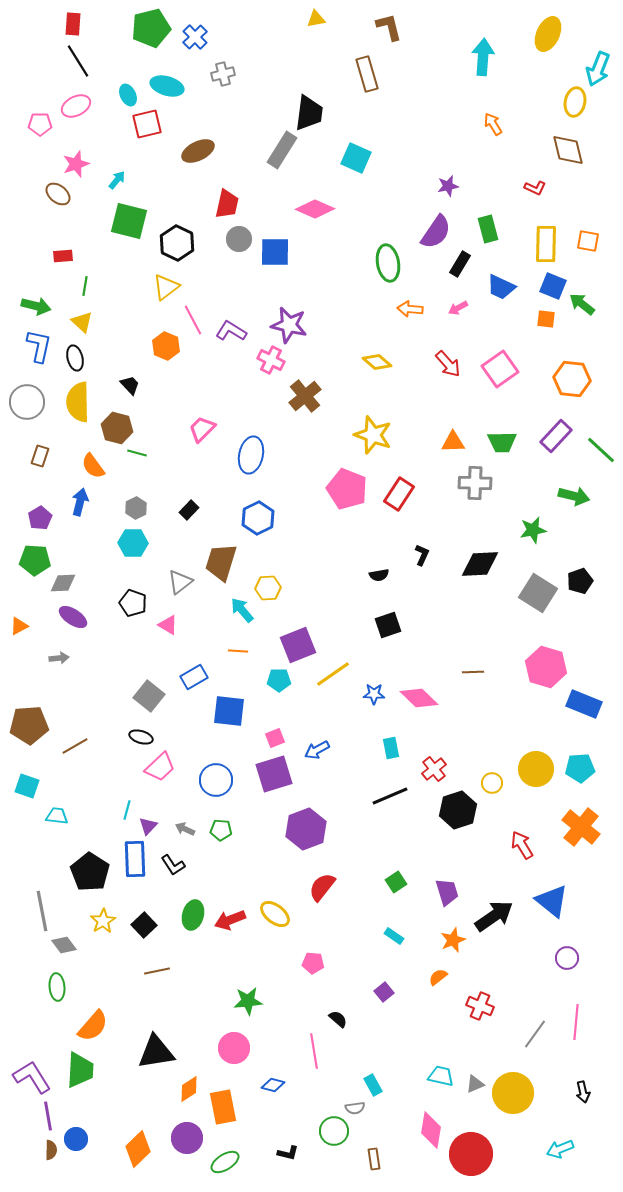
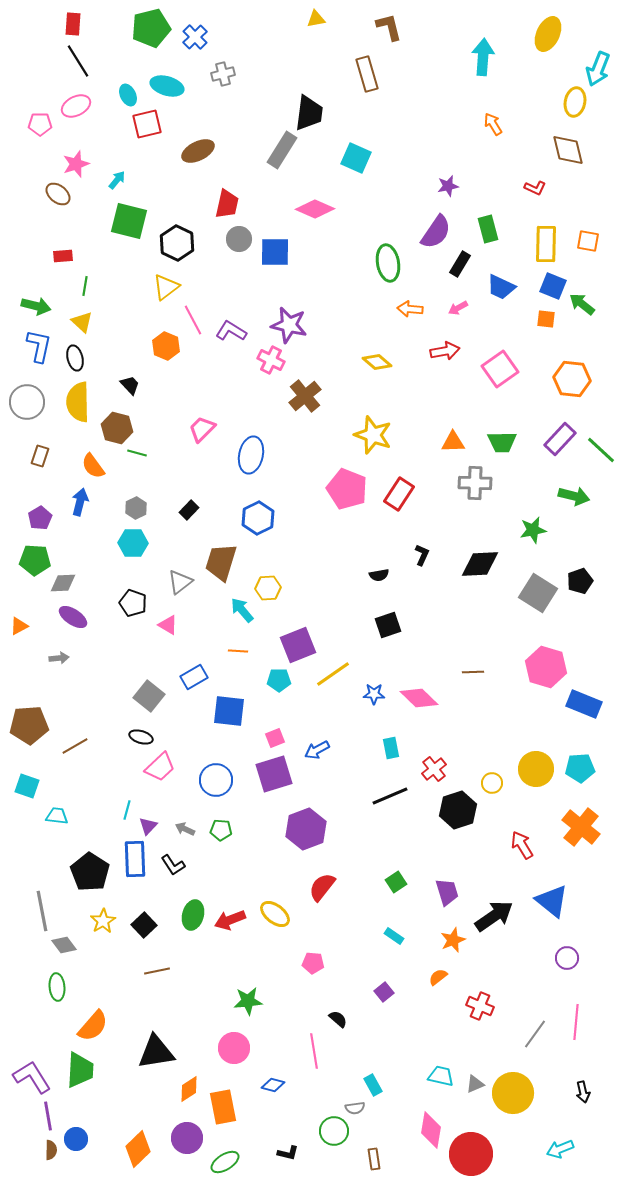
red arrow at (448, 364): moved 3 px left, 13 px up; rotated 60 degrees counterclockwise
purple rectangle at (556, 436): moved 4 px right, 3 px down
